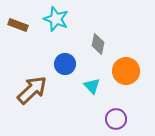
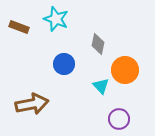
brown rectangle: moved 1 px right, 2 px down
blue circle: moved 1 px left
orange circle: moved 1 px left, 1 px up
cyan triangle: moved 9 px right
brown arrow: moved 14 px down; rotated 32 degrees clockwise
purple circle: moved 3 px right
